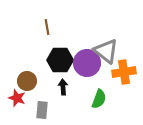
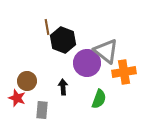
black hexagon: moved 3 px right, 20 px up; rotated 20 degrees clockwise
